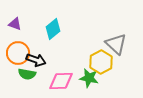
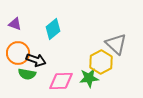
green star: rotated 18 degrees counterclockwise
